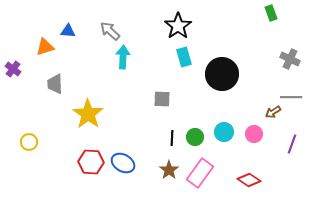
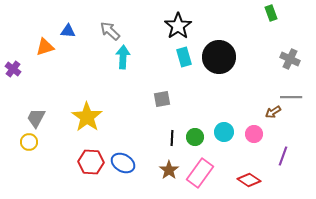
black circle: moved 3 px left, 17 px up
gray trapezoid: moved 19 px left, 34 px down; rotated 30 degrees clockwise
gray square: rotated 12 degrees counterclockwise
yellow star: moved 1 px left, 3 px down
purple line: moved 9 px left, 12 px down
